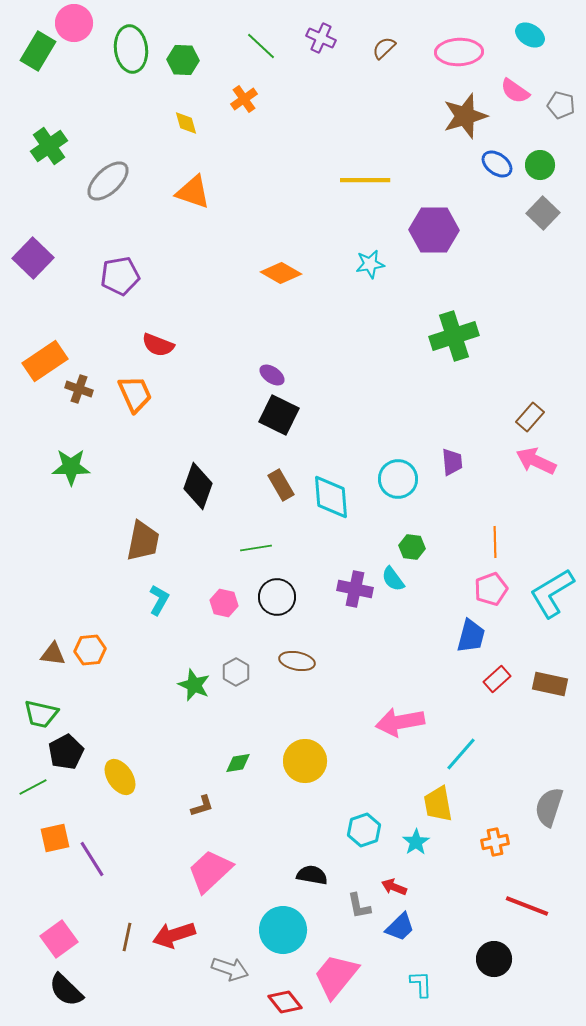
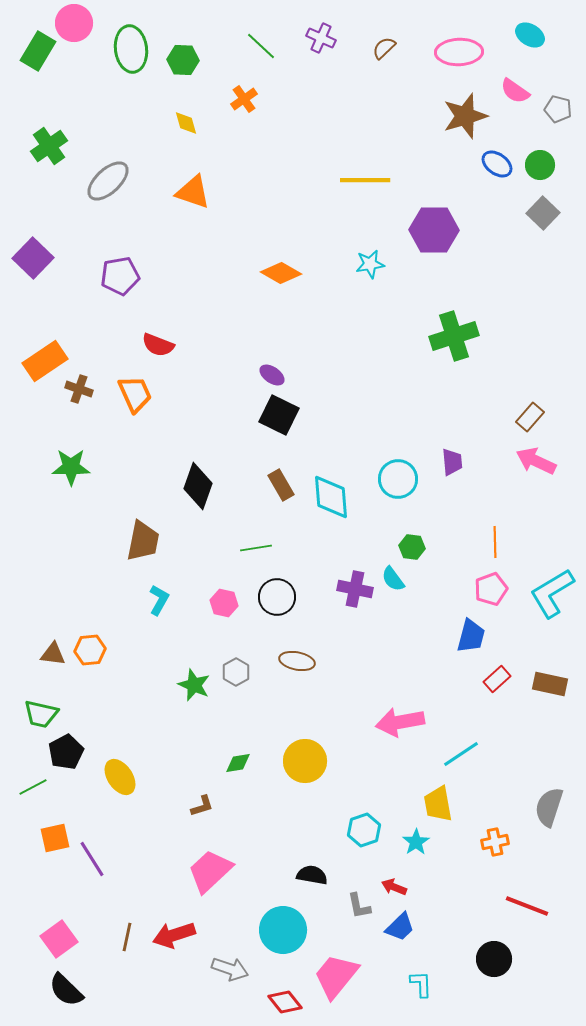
gray pentagon at (561, 105): moved 3 px left, 4 px down
cyan line at (461, 754): rotated 15 degrees clockwise
